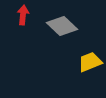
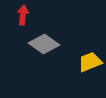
gray diamond: moved 18 px left, 18 px down; rotated 8 degrees counterclockwise
